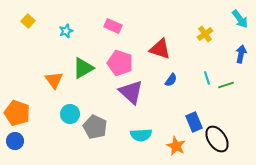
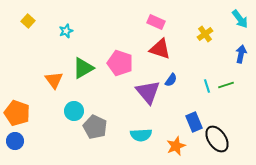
pink rectangle: moved 43 px right, 4 px up
cyan line: moved 8 px down
purple triangle: moved 17 px right; rotated 8 degrees clockwise
cyan circle: moved 4 px right, 3 px up
orange star: rotated 24 degrees clockwise
